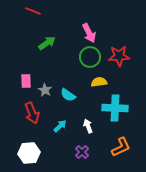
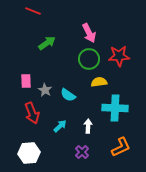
green circle: moved 1 px left, 2 px down
white arrow: rotated 24 degrees clockwise
